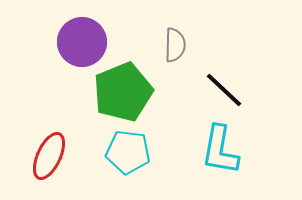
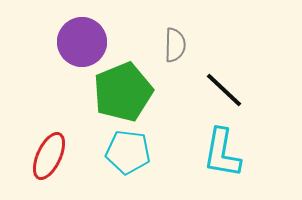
cyan L-shape: moved 2 px right, 3 px down
